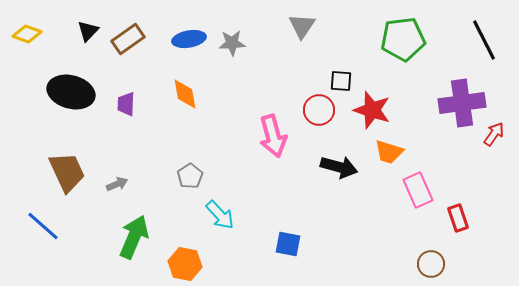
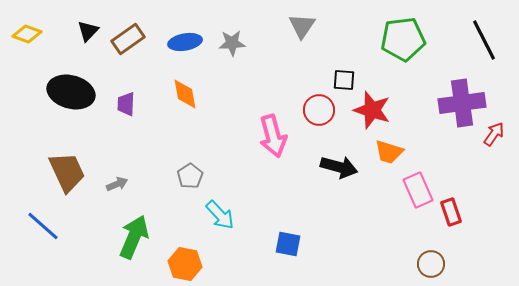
blue ellipse: moved 4 px left, 3 px down
black square: moved 3 px right, 1 px up
red rectangle: moved 7 px left, 6 px up
